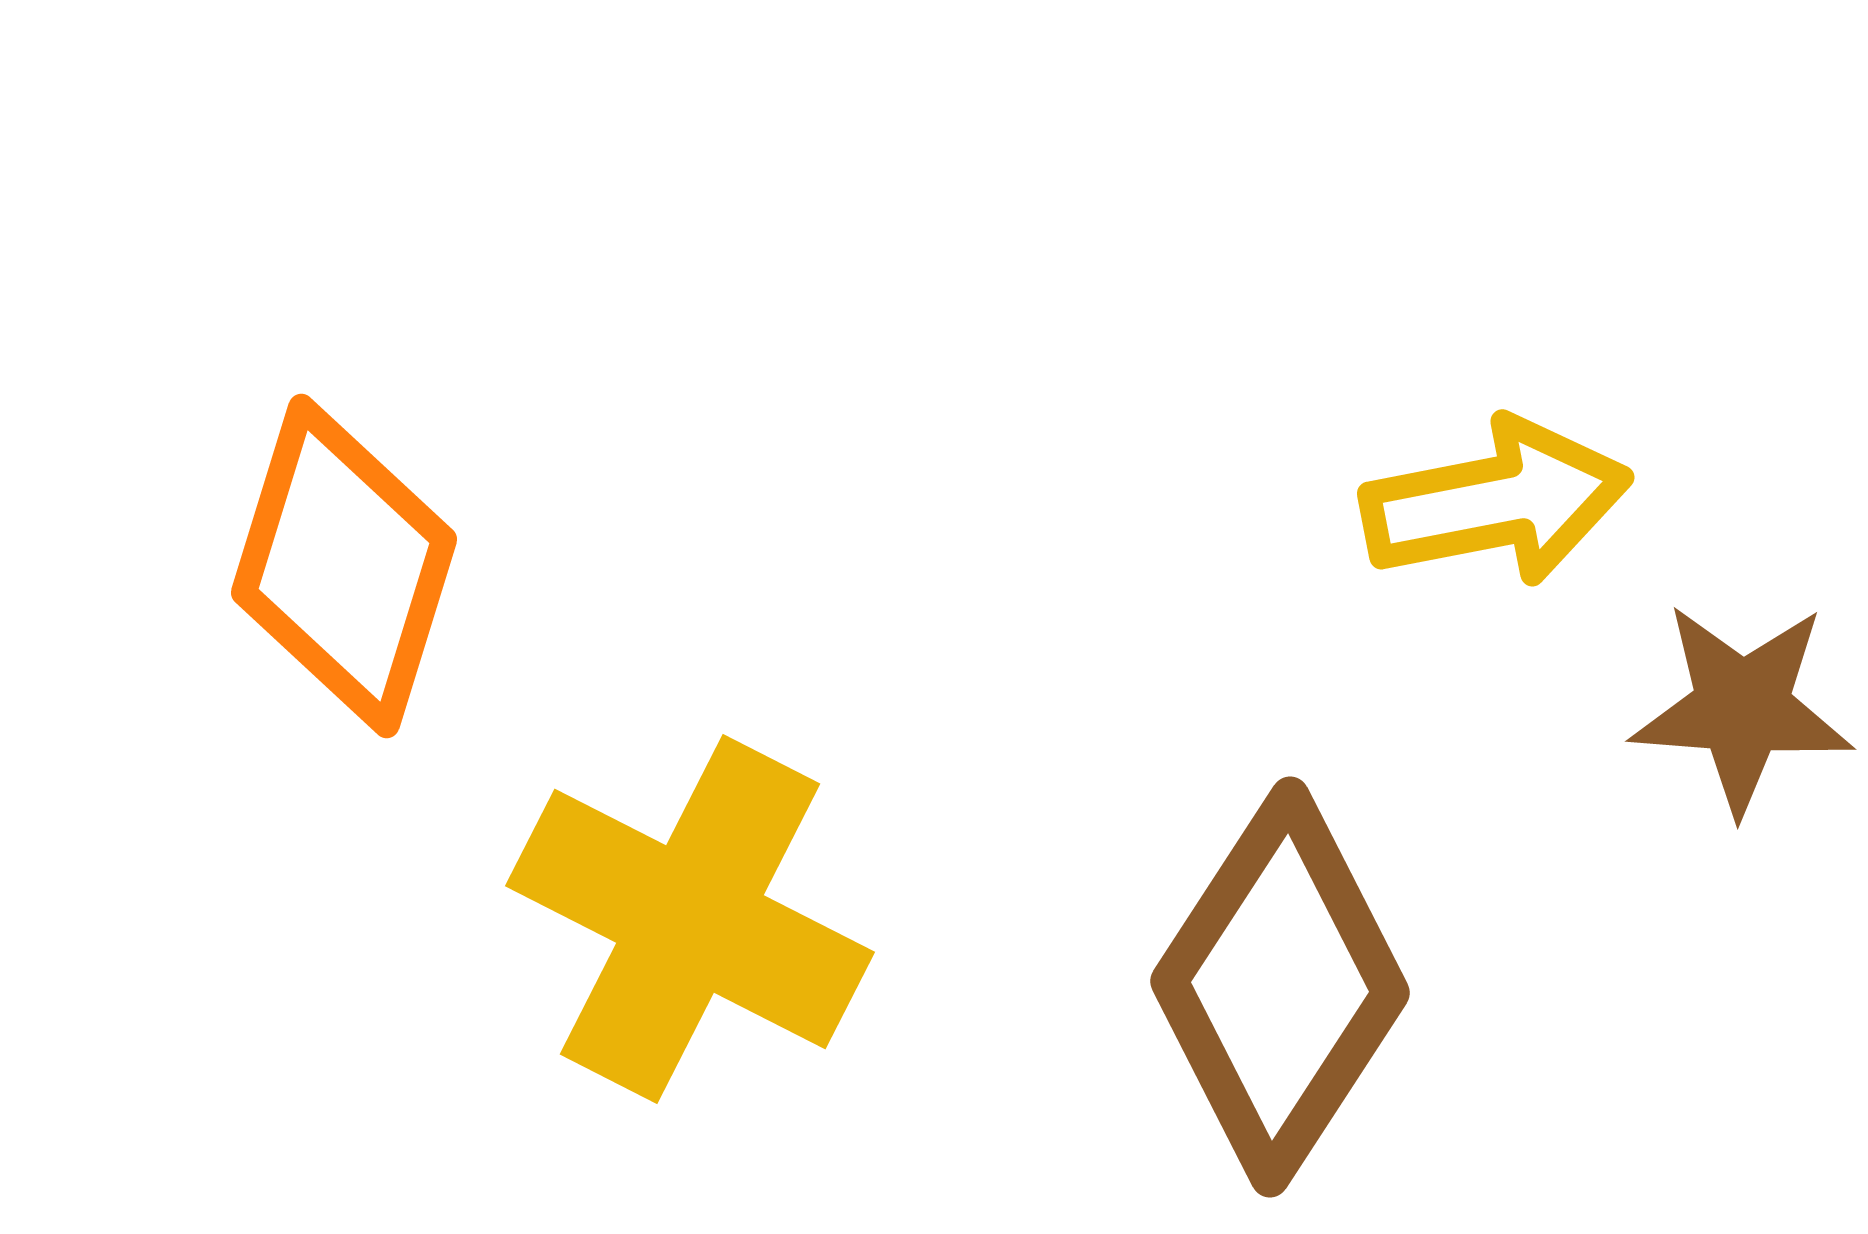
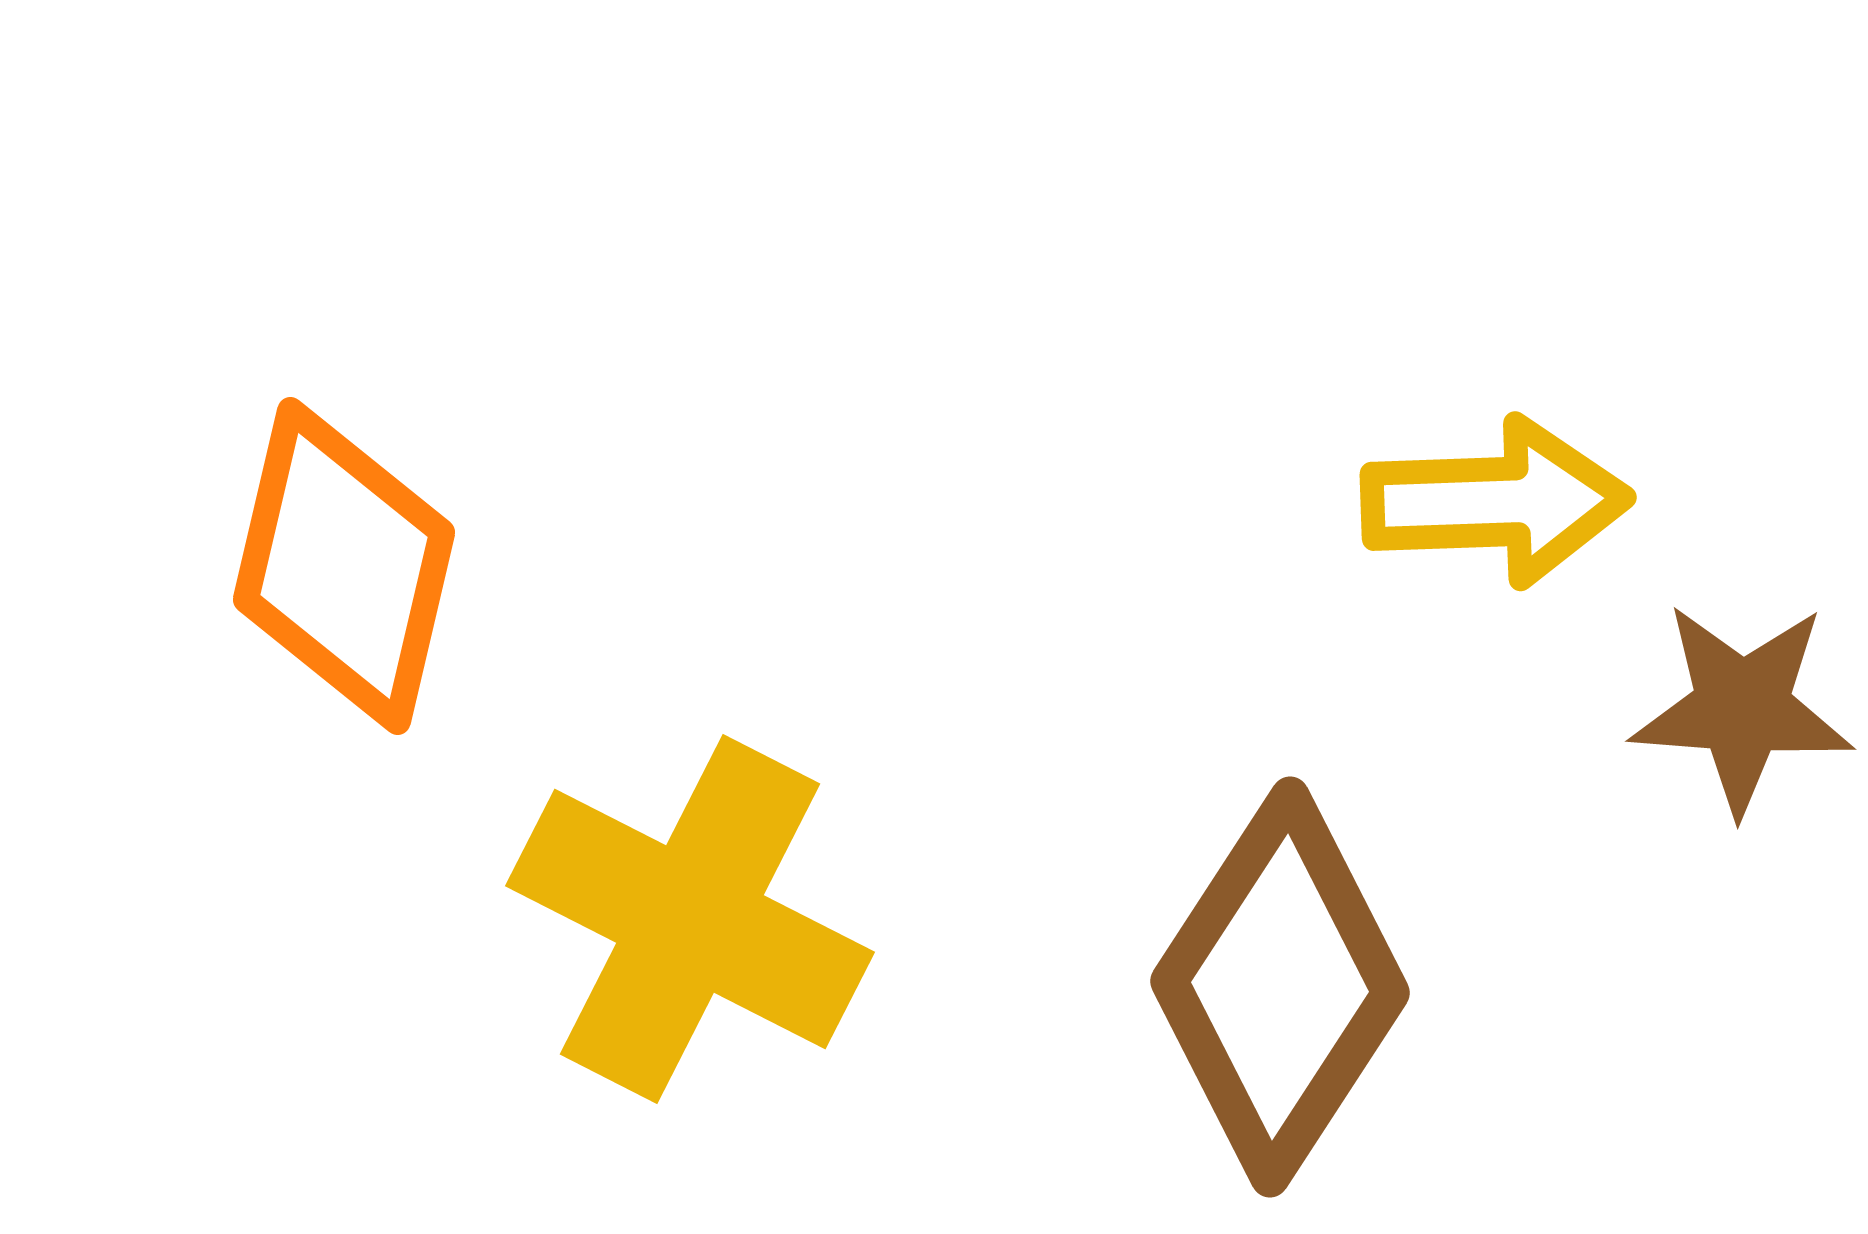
yellow arrow: rotated 9 degrees clockwise
orange diamond: rotated 4 degrees counterclockwise
